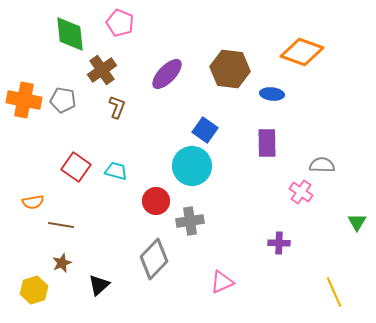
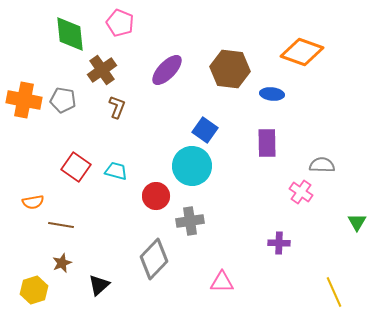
purple ellipse: moved 4 px up
red circle: moved 5 px up
pink triangle: rotated 25 degrees clockwise
